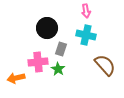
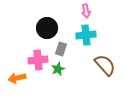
cyan cross: rotated 18 degrees counterclockwise
pink cross: moved 2 px up
green star: rotated 16 degrees clockwise
orange arrow: moved 1 px right
